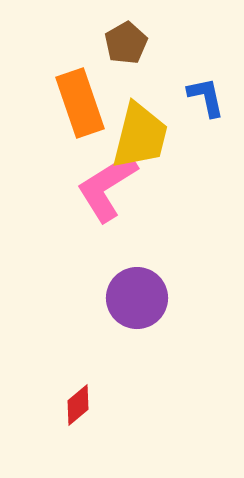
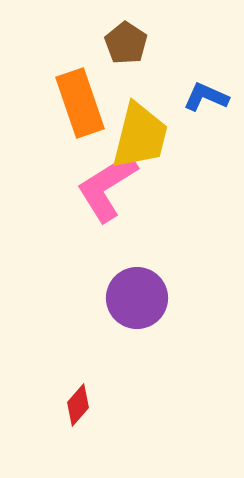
brown pentagon: rotated 9 degrees counterclockwise
blue L-shape: rotated 54 degrees counterclockwise
red diamond: rotated 9 degrees counterclockwise
